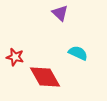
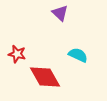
cyan semicircle: moved 2 px down
red star: moved 2 px right, 3 px up
